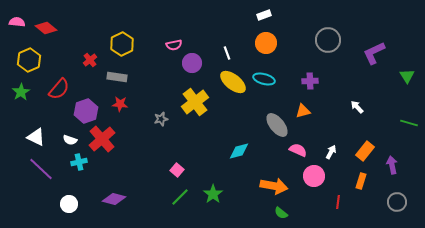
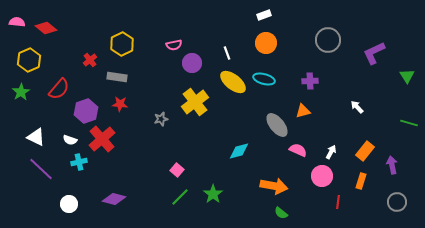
pink circle at (314, 176): moved 8 px right
